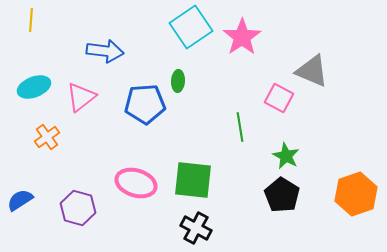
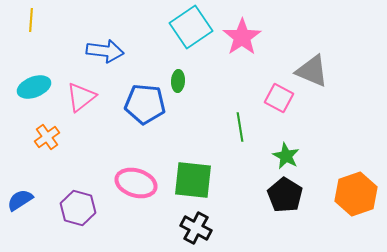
blue pentagon: rotated 9 degrees clockwise
black pentagon: moved 3 px right
